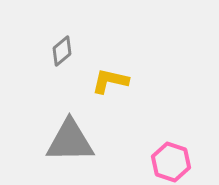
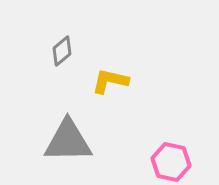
gray triangle: moved 2 px left
pink hexagon: rotated 6 degrees counterclockwise
